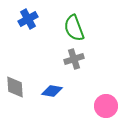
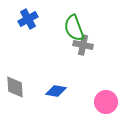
gray cross: moved 9 px right, 14 px up; rotated 30 degrees clockwise
blue diamond: moved 4 px right
pink circle: moved 4 px up
